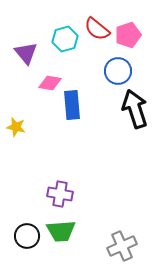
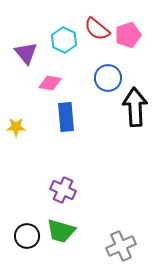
cyan hexagon: moved 1 px left, 1 px down; rotated 20 degrees counterclockwise
blue circle: moved 10 px left, 7 px down
blue rectangle: moved 6 px left, 12 px down
black arrow: moved 2 px up; rotated 15 degrees clockwise
yellow star: rotated 12 degrees counterclockwise
purple cross: moved 3 px right, 4 px up; rotated 15 degrees clockwise
green trapezoid: rotated 20 degrees clockwise
gray cross: moved 1 px left
